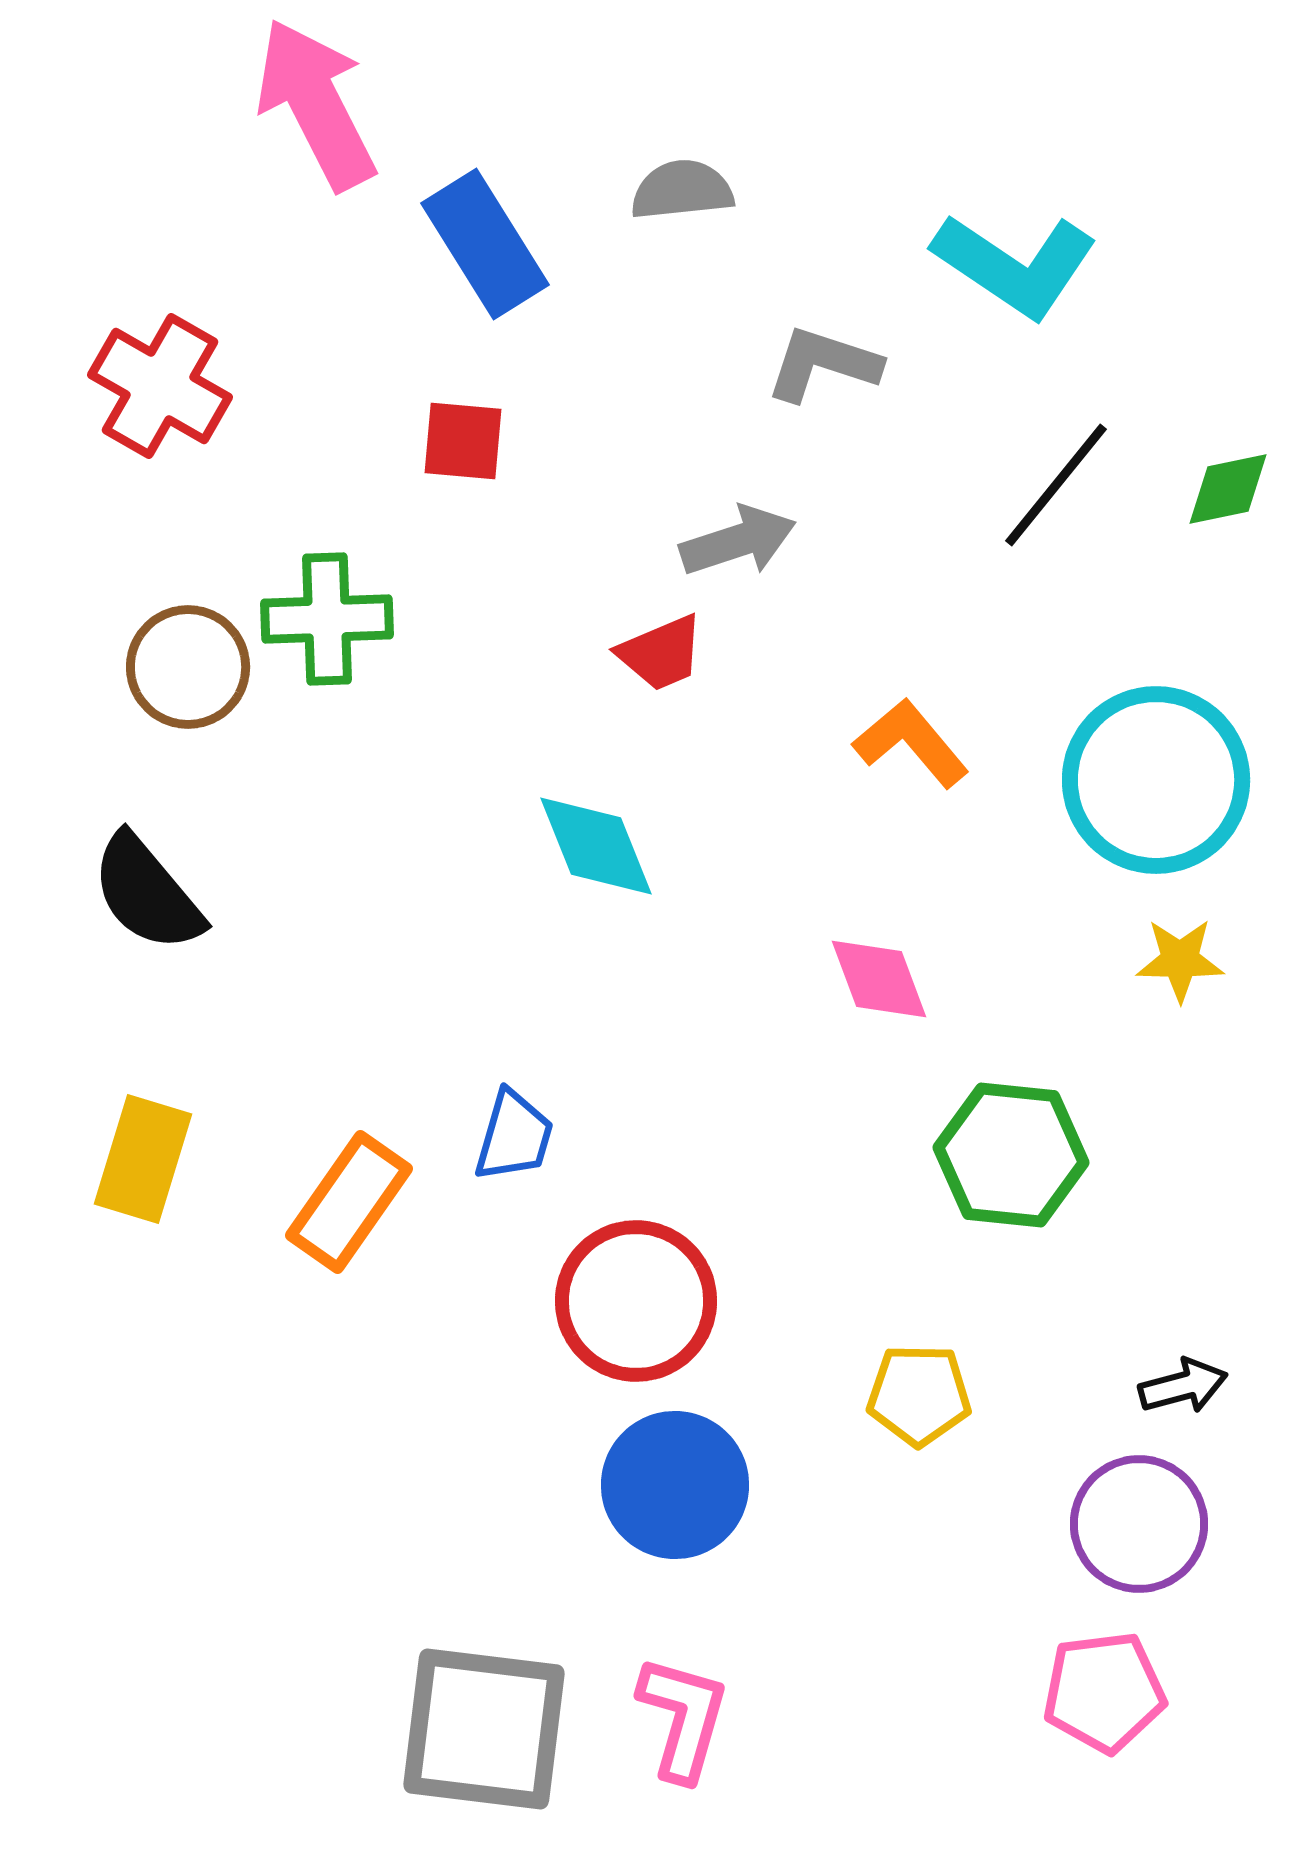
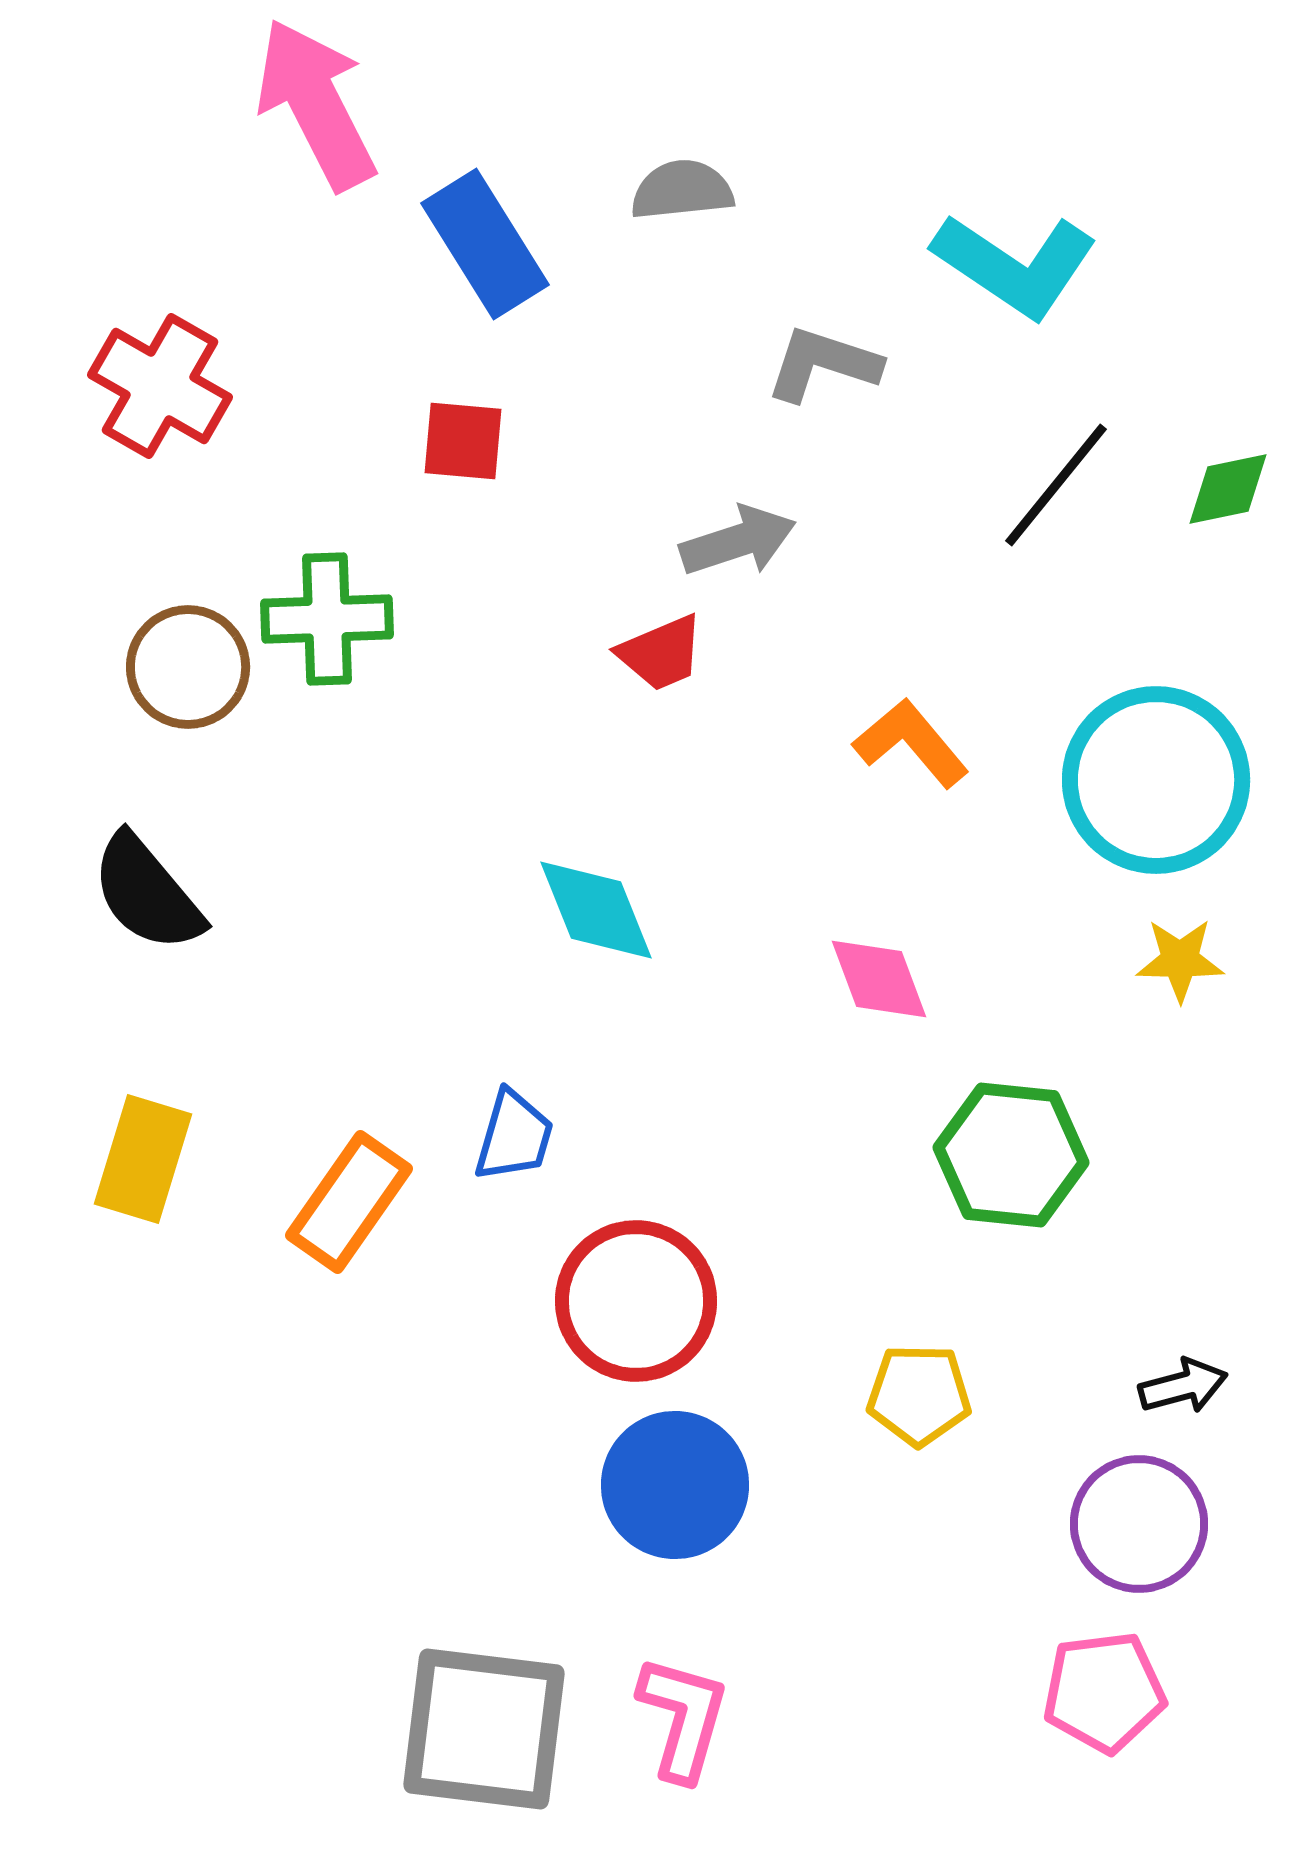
cyan diamond: moved 64 px down
